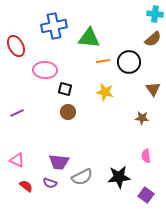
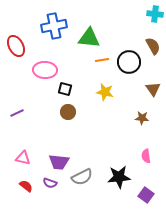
brown semicircle: moved 7 px down; rotated 78 degrees counterclockwise
orange line: moved 1 px left, 1 px up
pink triangle: moved 6 px right, 2 px up; rotated 14 degrees counterclockwise
